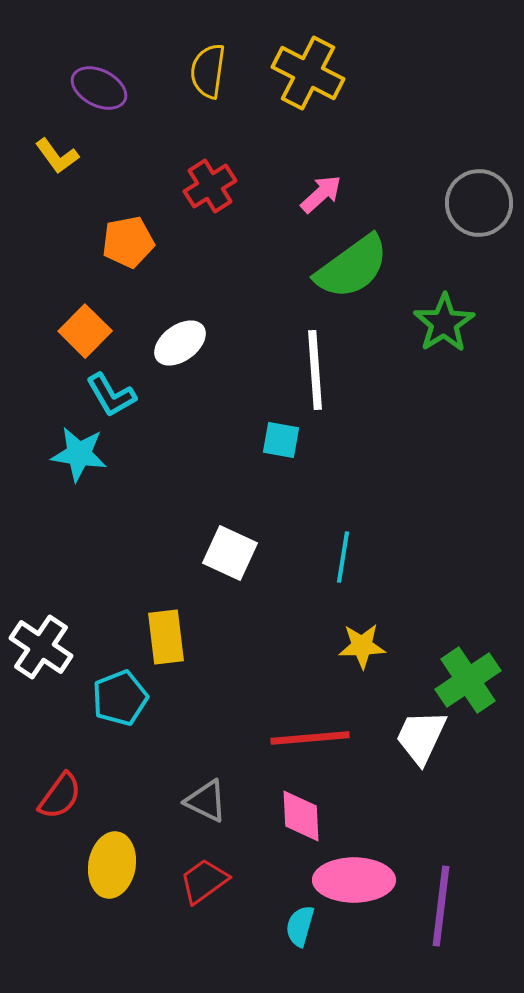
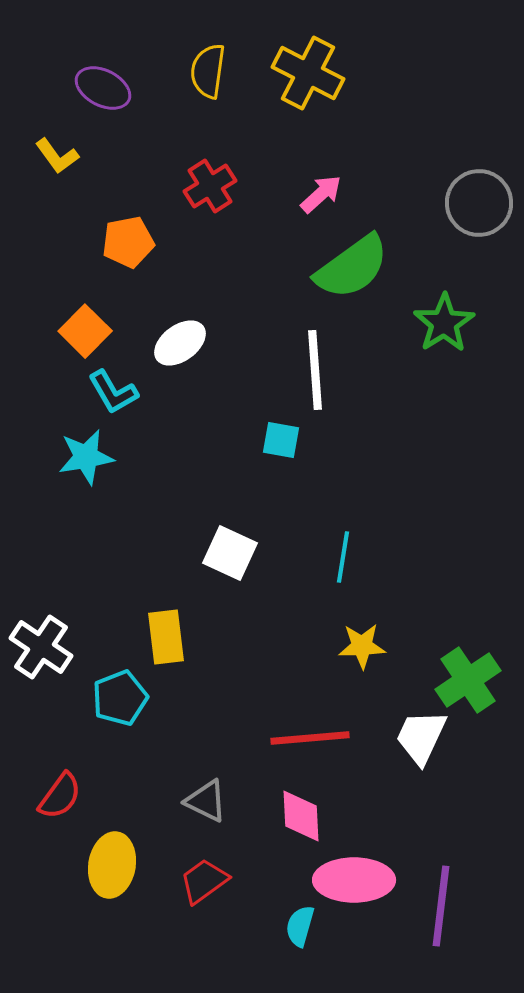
purple ellipse: moved 4 px right
cyan L-shape: moved 2 px right, 3 px up
cyan star: moved 7 px right, 3 px down; rotated 18 degrees counterclockwise
